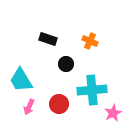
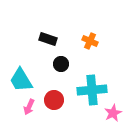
black circle: moved 5 px left
red circle: moved 5 px left, 4 px up
